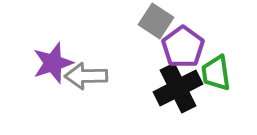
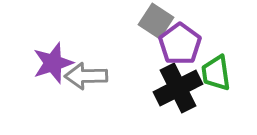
purple pentagon: moved 3 px left, 3 px up
